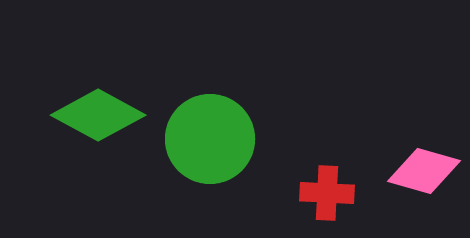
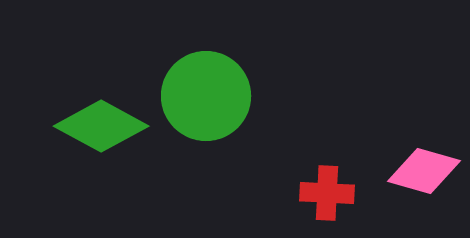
green diamond: moved 3 px right, 11 px down
green circle: moved 4 px left, 43 px up
